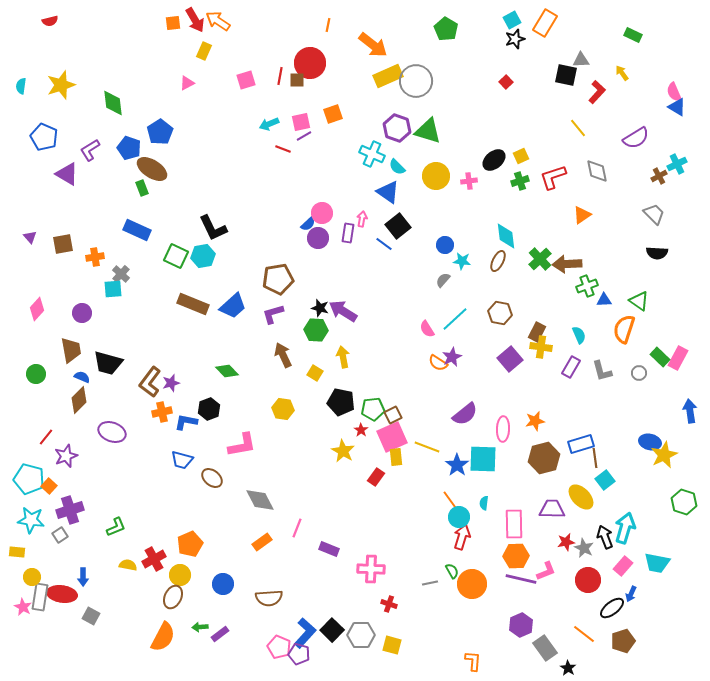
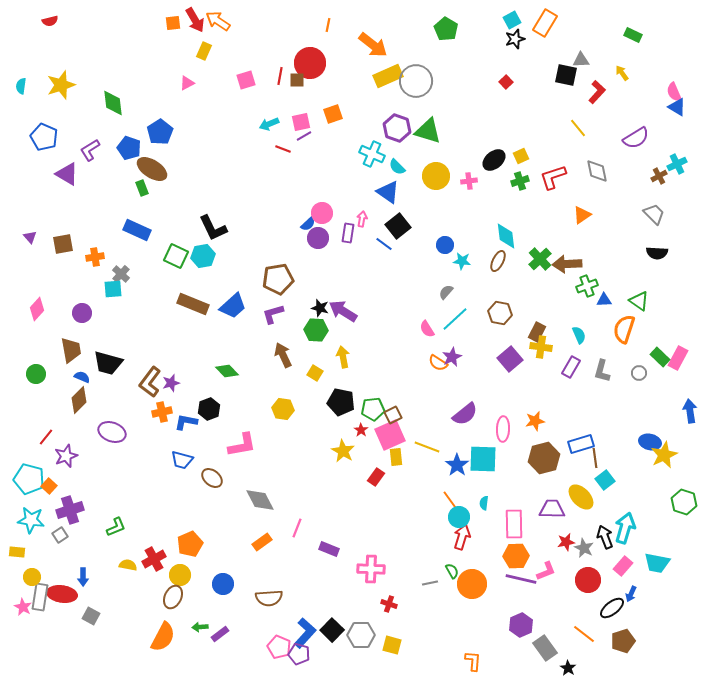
gray semicircle at (443, 280): moved 3 px right, 12 px down
gray L-shape at (602, 371): rotated 30 degrees clockwise
pink square at (392, 437): moved 2 px left, 2 px up
